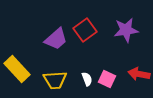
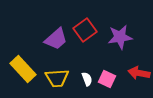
purple star: moved 6 px left, 7 px down
yellow rectangle: moved 6 px right
red arrow: moved 1 px up
yellow trapezoid: moved 2 px right, 2 px up
